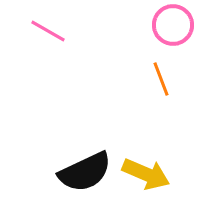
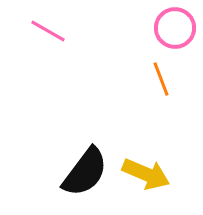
pink circle: moved 2 px right, 3 px down
black semicircle: rotated 28 degrees counterclockwise
